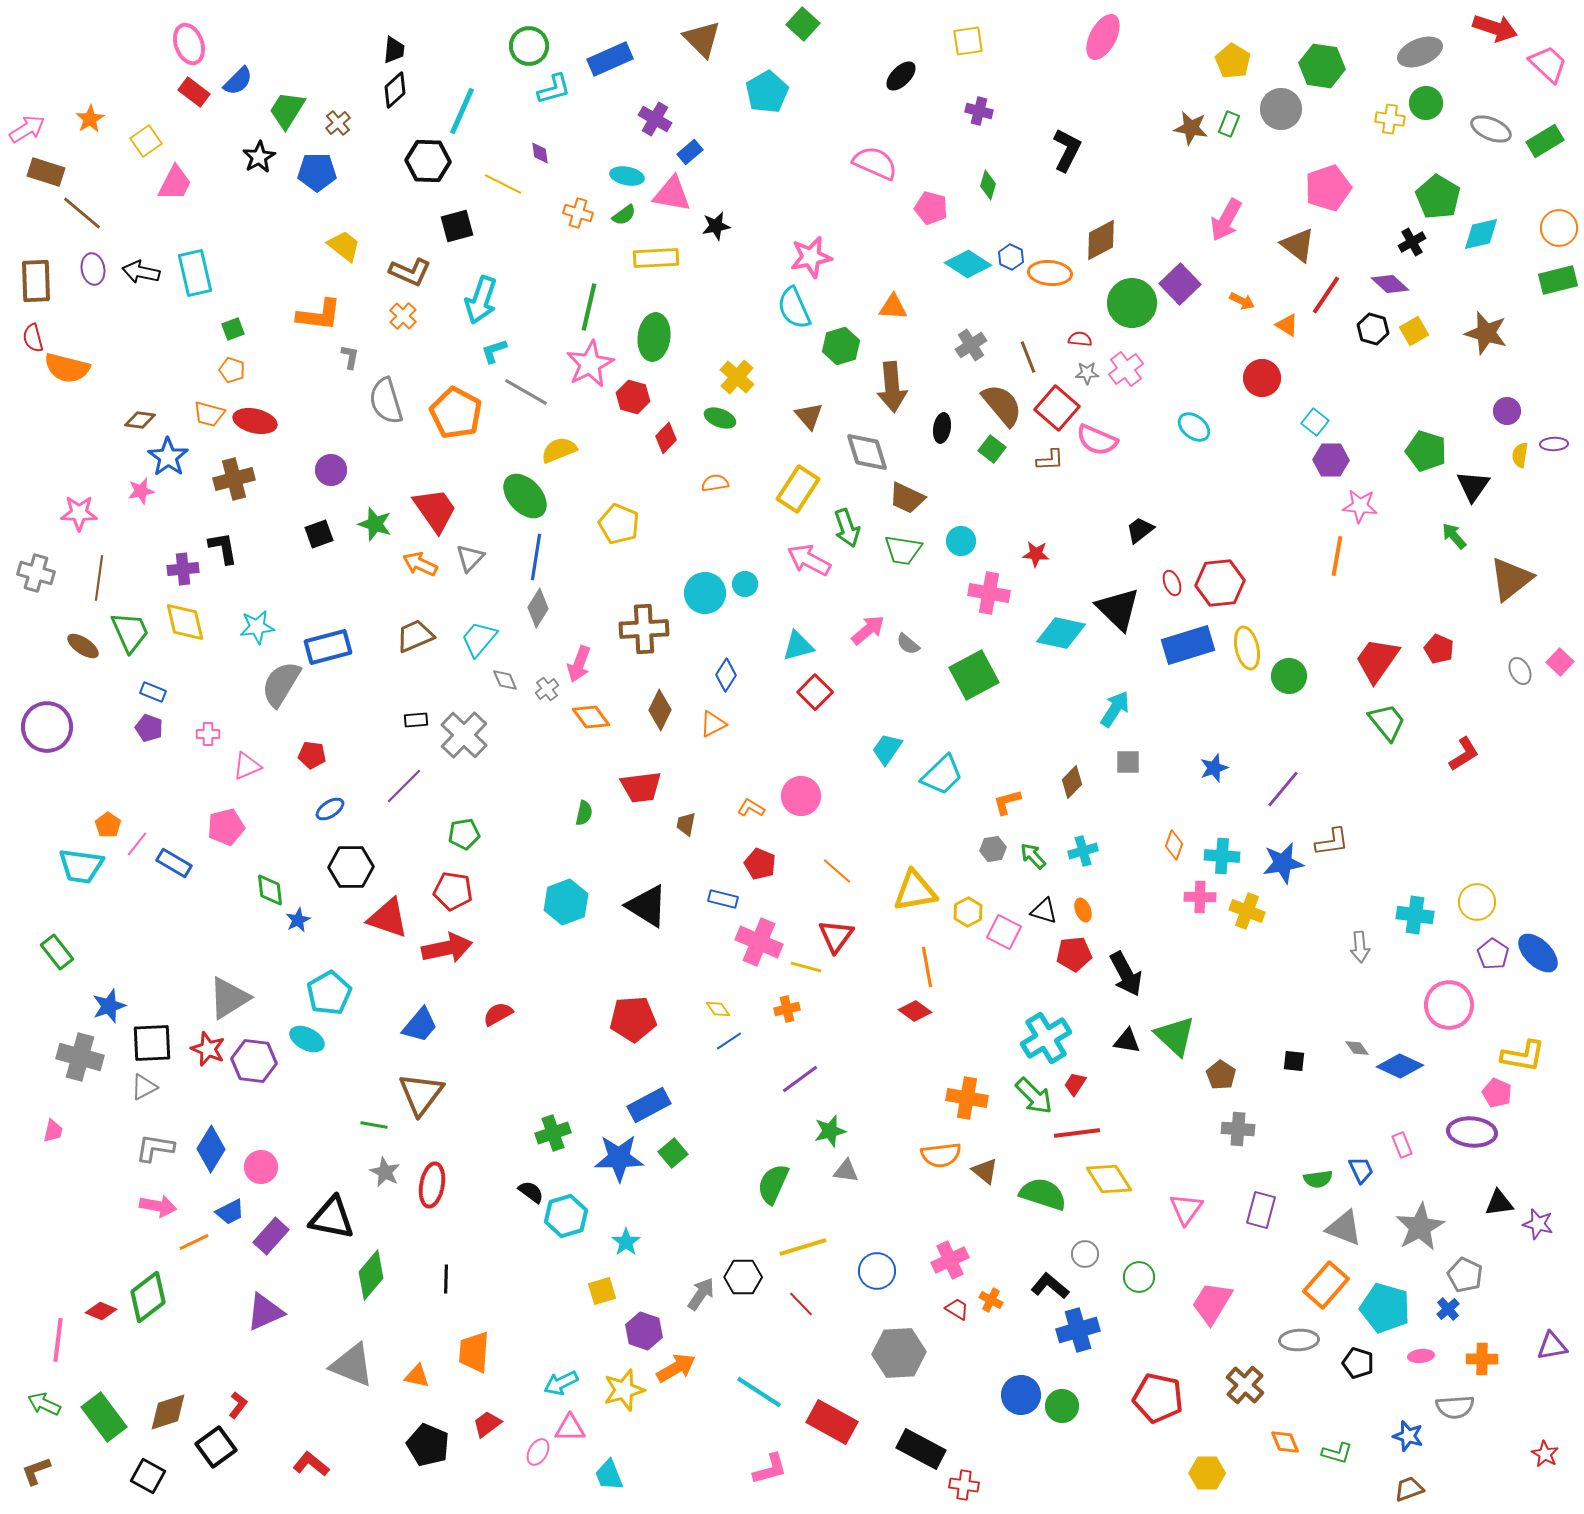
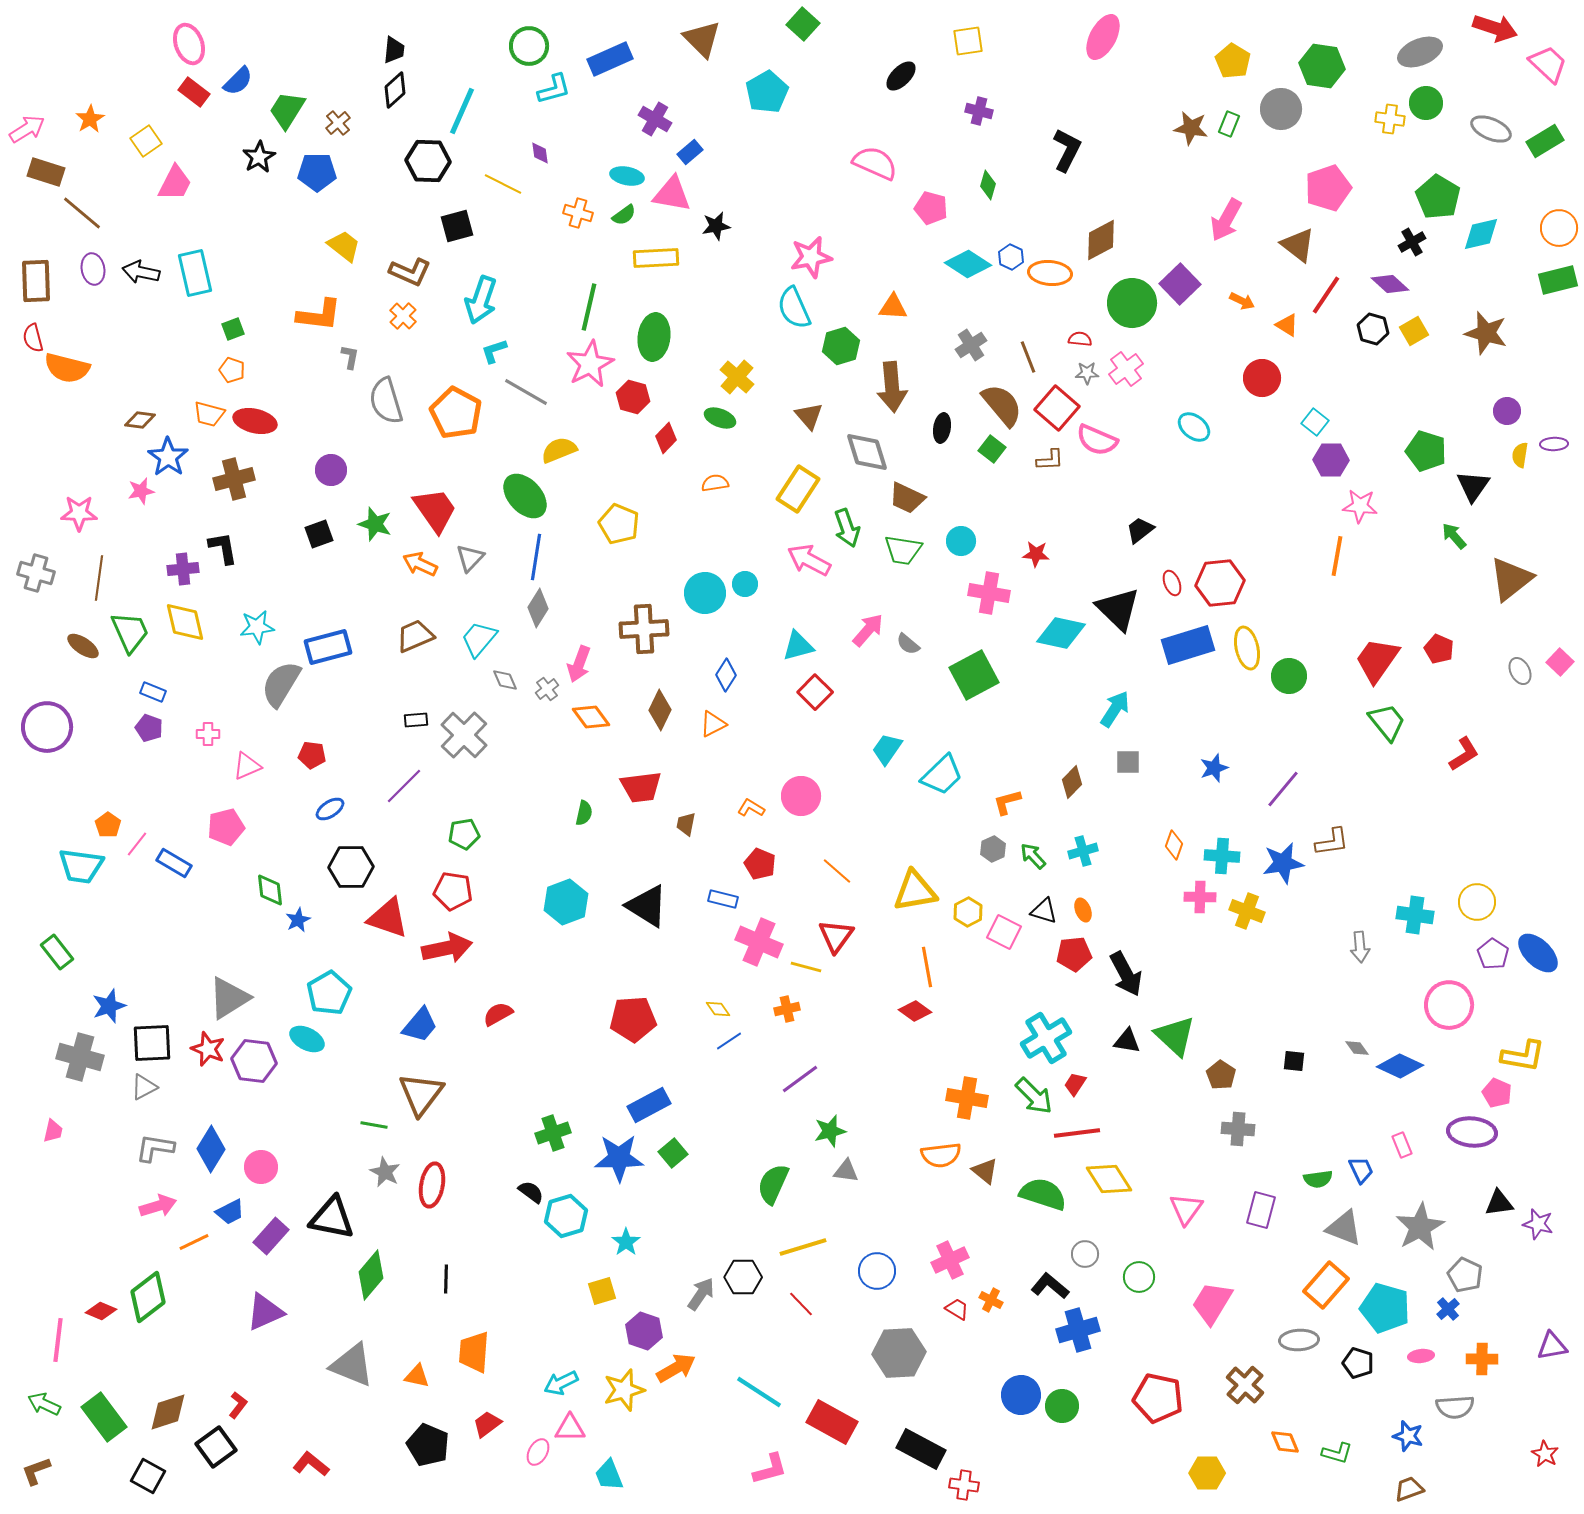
pink arrow at (868, 630): rotated 9 degrees counterclockwise
gray hexagon at (993, 849): rotated 15 degrees counterclockwise
pink arrow at (158, 1206): rotated 27 degrees counterclockwise
